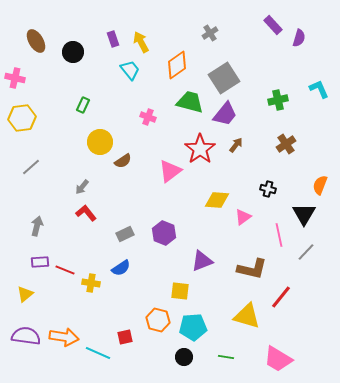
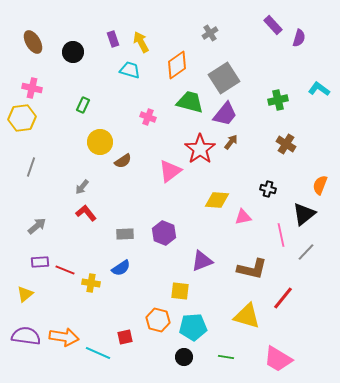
brown ellipse at (36, 41): moved 3 px left, 1 px down
cyan trapezoid at (130, 70): rotated 35 degrees counterclockwise
pink cross at (15, 78): moved 17 px right, 10 px down
cyan L-shape at (319, 89): rotated 30 degrees counterclockwise
brown cross at (286, 144): rotated 24 degrees counterclockwise
brown arrow at (236, 145): moved 5 px left, 3 px up
gray line at (31, 167): rotated 30 degrees counterclockwise
black triangle at (304, 214): rotated 20 degrees clockwise
pink triangle at (243, 217): rotated 24 degrees clockwise
gray arrow at (37, 226): rotated 36 degrees clockwise
gray rectangle at (125, 234): rotated 24 degrees clockwise
pink line at (279, 235): moved 2 px right
red line at (281, 297): moved 2 px right, 1 px down
